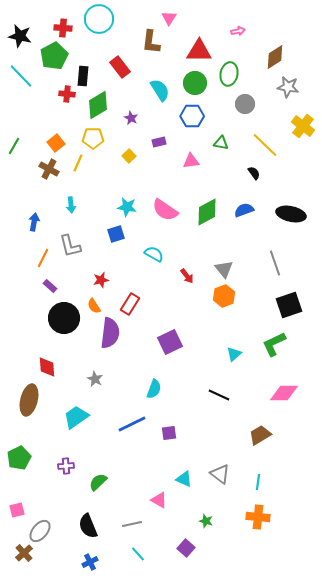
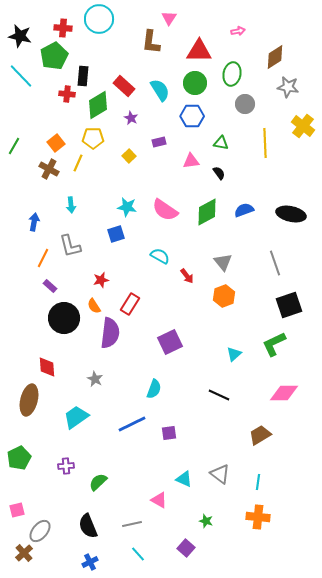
red rectangle at (120, 67): moved 4 px right, 19 px down; rotated 10 degrees counterclockwise
green ellipse at (229, 74): moved 3 px right
yellow line at (265, 145): moved 2 px up; rotated 44 degrees clockwise
black semicircle at (254, 173): moved 35 px left
cyan semicircle at (154, 254): moved 6 px right, 2 px down
gray triangle at (224, 269): moved 1 px left, 7 px up
